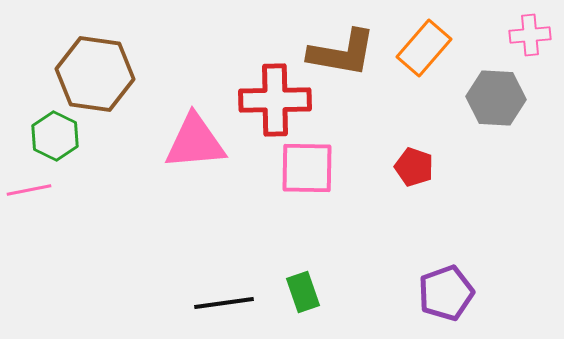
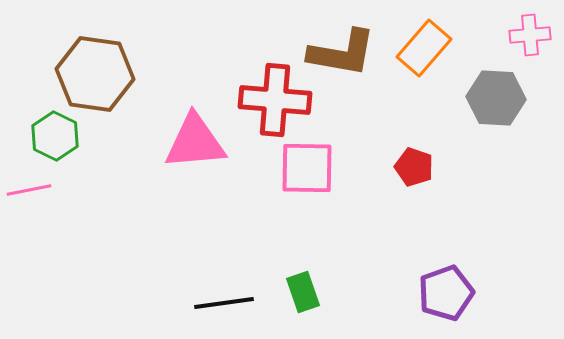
red cross: rotated 6 degrees clockwise
